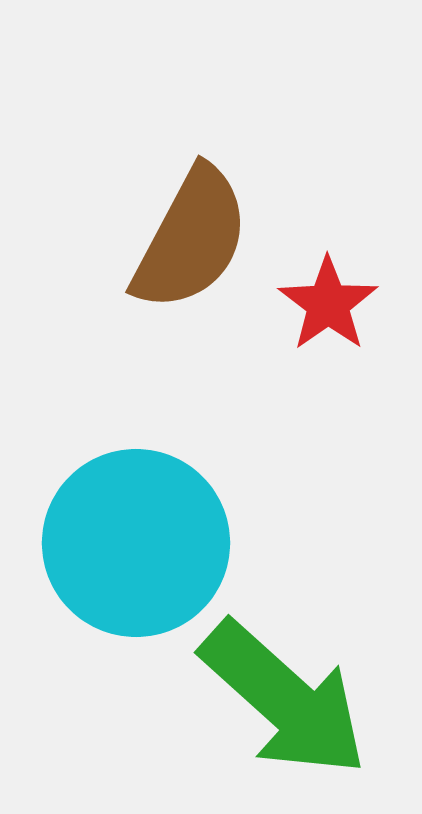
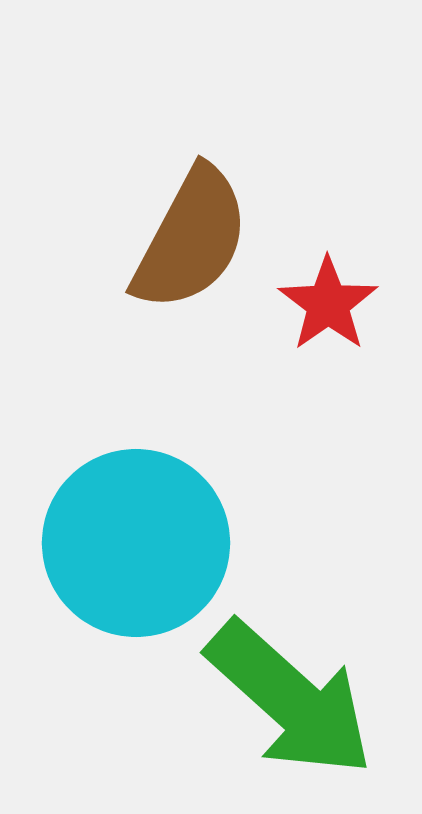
green arrow: moved 6 px right
